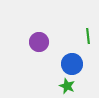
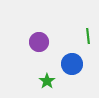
green star: moved 20 px left, 5 px up; rotated 14 degrees clockwise
